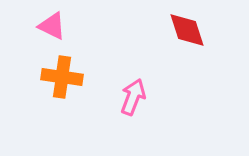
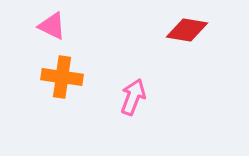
red diamond: rotated 63 degrees counterclockwise
